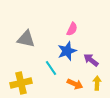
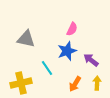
cyan line: moved 4 px left
orange arrow: rotated 98 degrees clockwise
